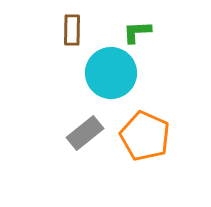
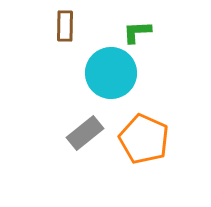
brown rectangle: moved 7 px left, 4 px up
orange pentagon: moved 1 px left, 3 px down
